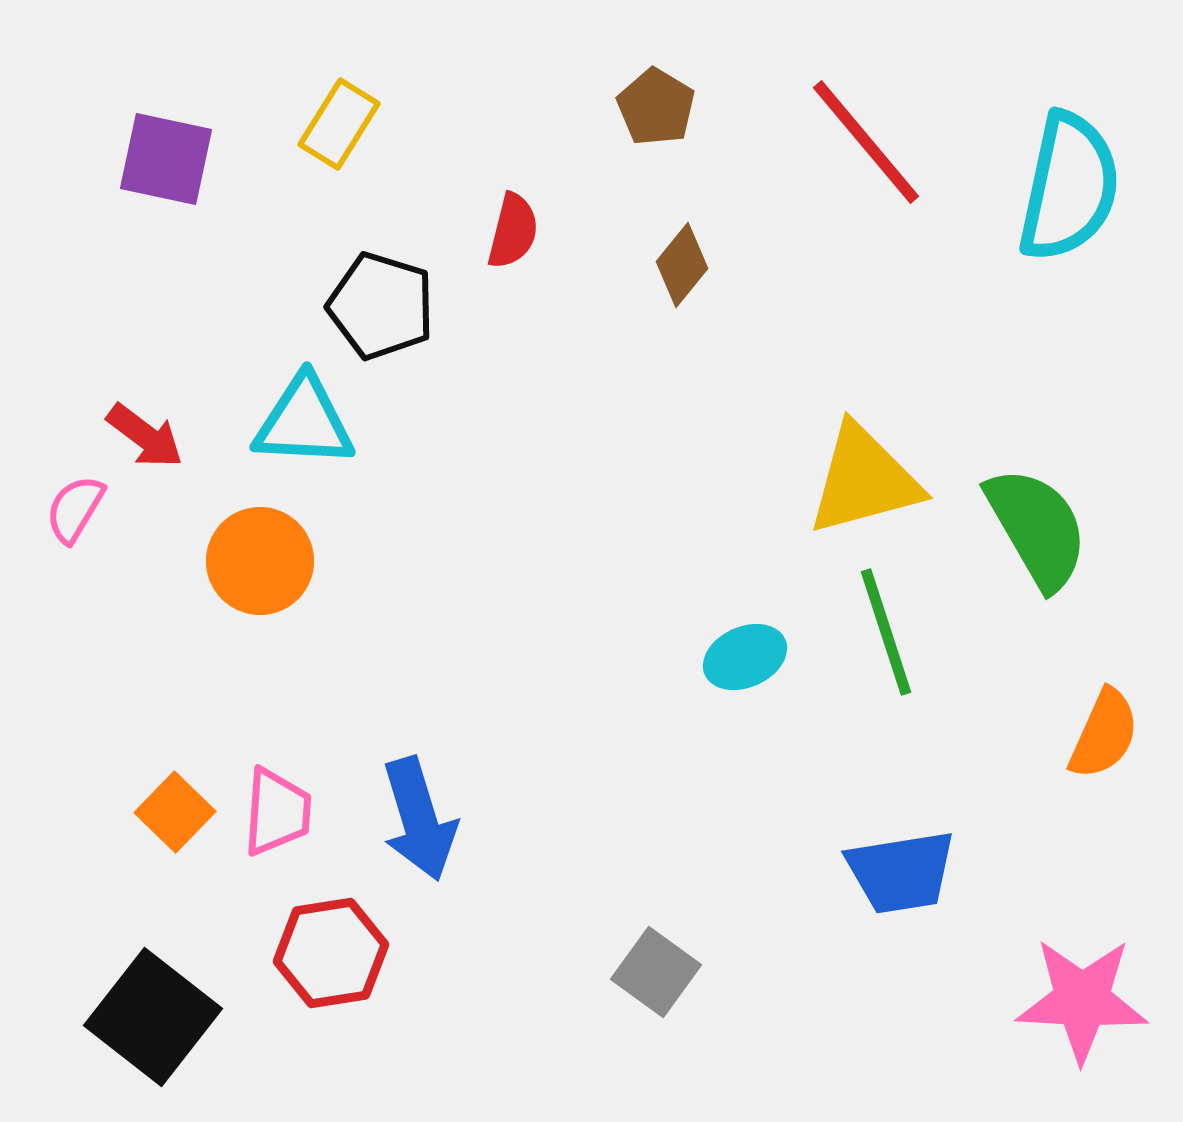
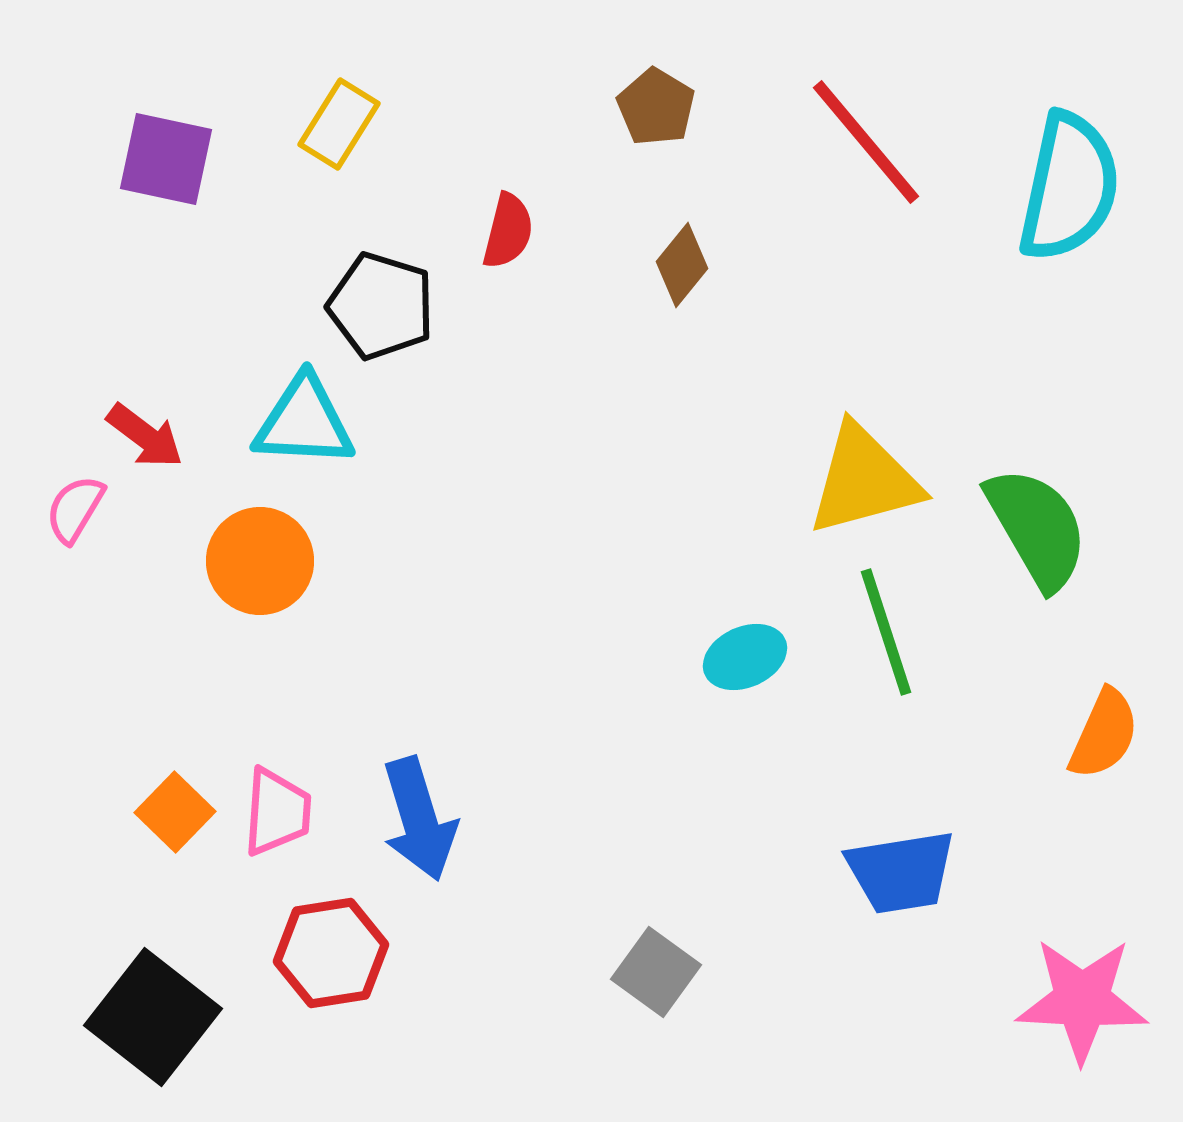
red semicircle: moved 5 px left
